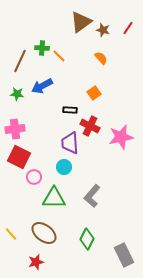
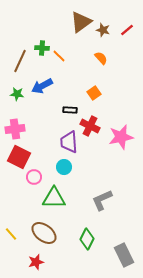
red line: moved 1 px left, 2 px down; rotated 16 degrees clockwise
purple trapezoid: moved 1 px left, 1 px up
gray L-shape: moved 10 px right, 4 px down; rotated 25 degrees clockwise
